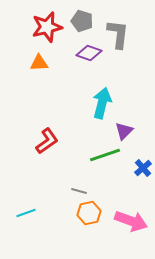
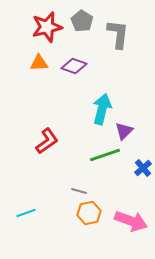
gray pentagon: rotated 15 degrees clockwise
purple diamond: moved 15 px left, 13 px down
cyan arrow: moved 6 px down
